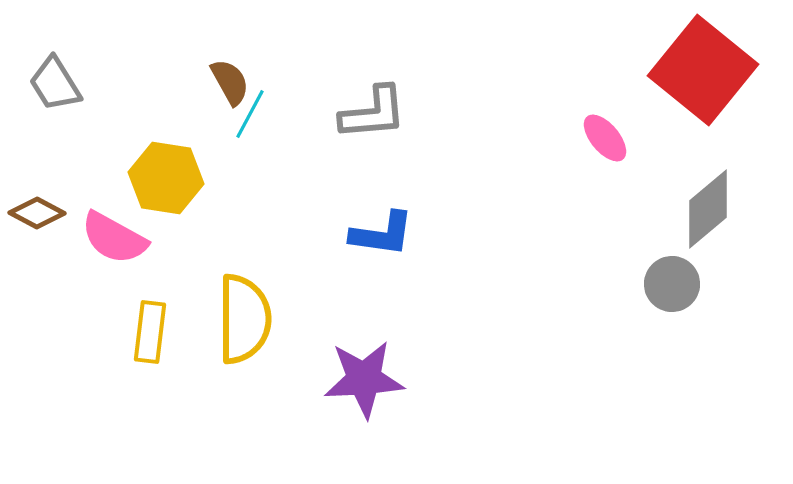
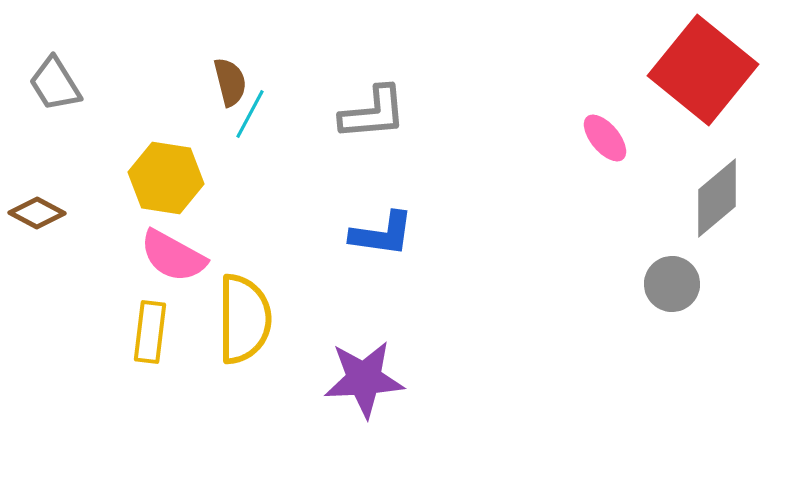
brown semicircle: rotated 15 degrees clockwise
gray diamond: moved 9 px right, 11 px up
pink semicircle: moved 59 px right, 18 px down
